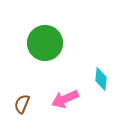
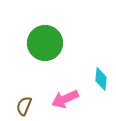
brown semicircle: moved 2 px right, 2 px down
